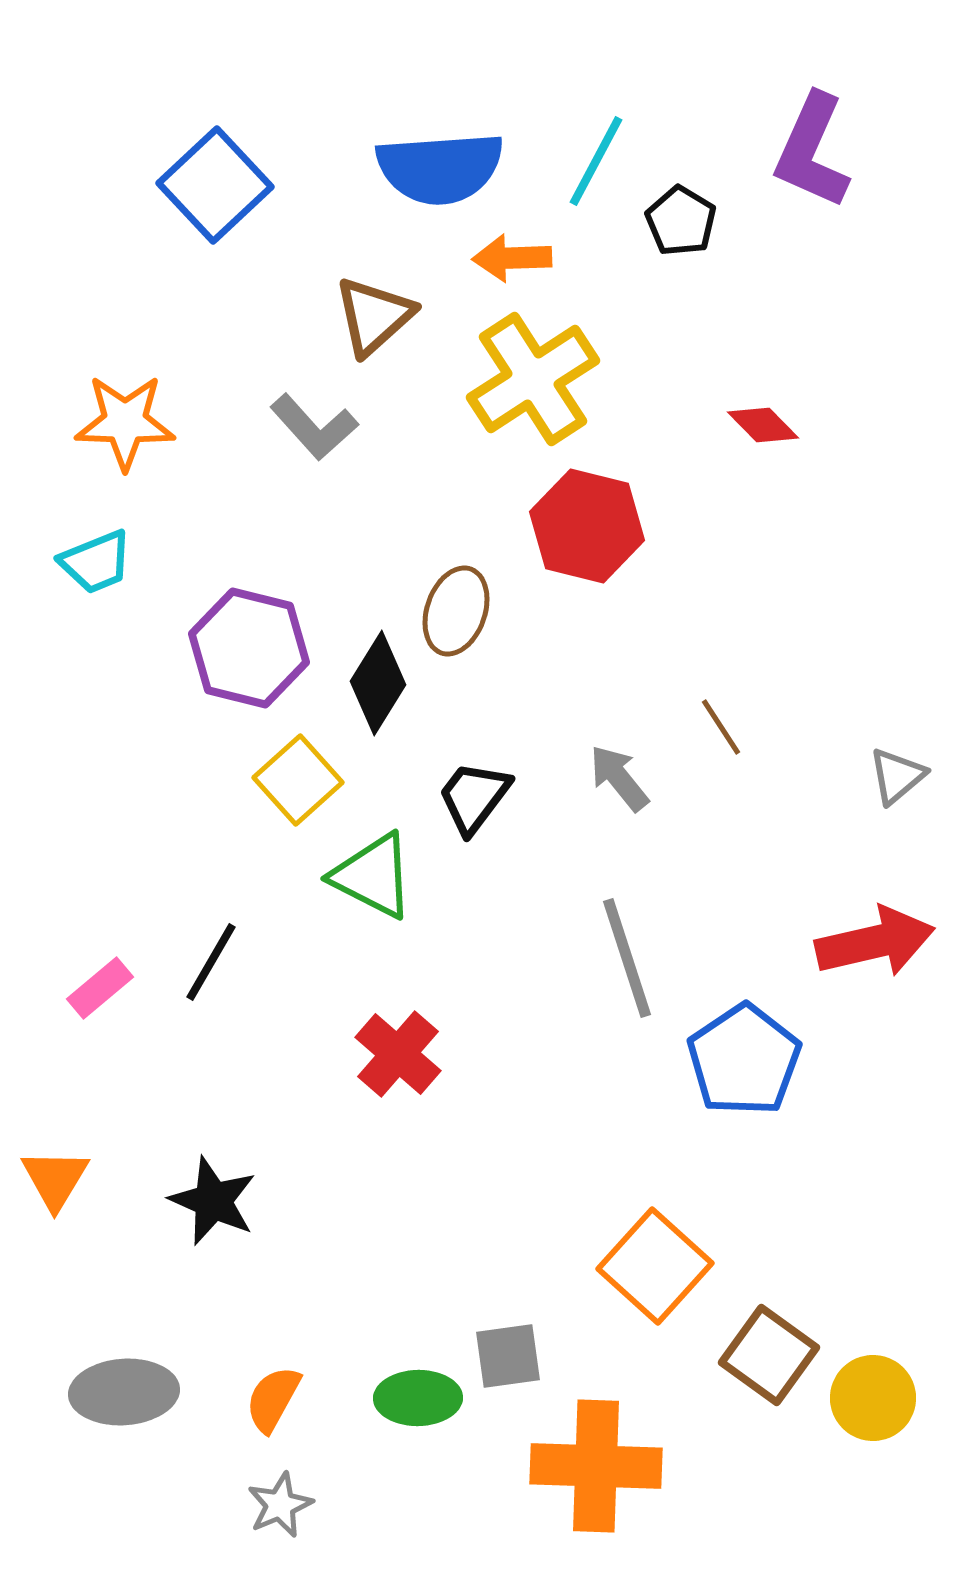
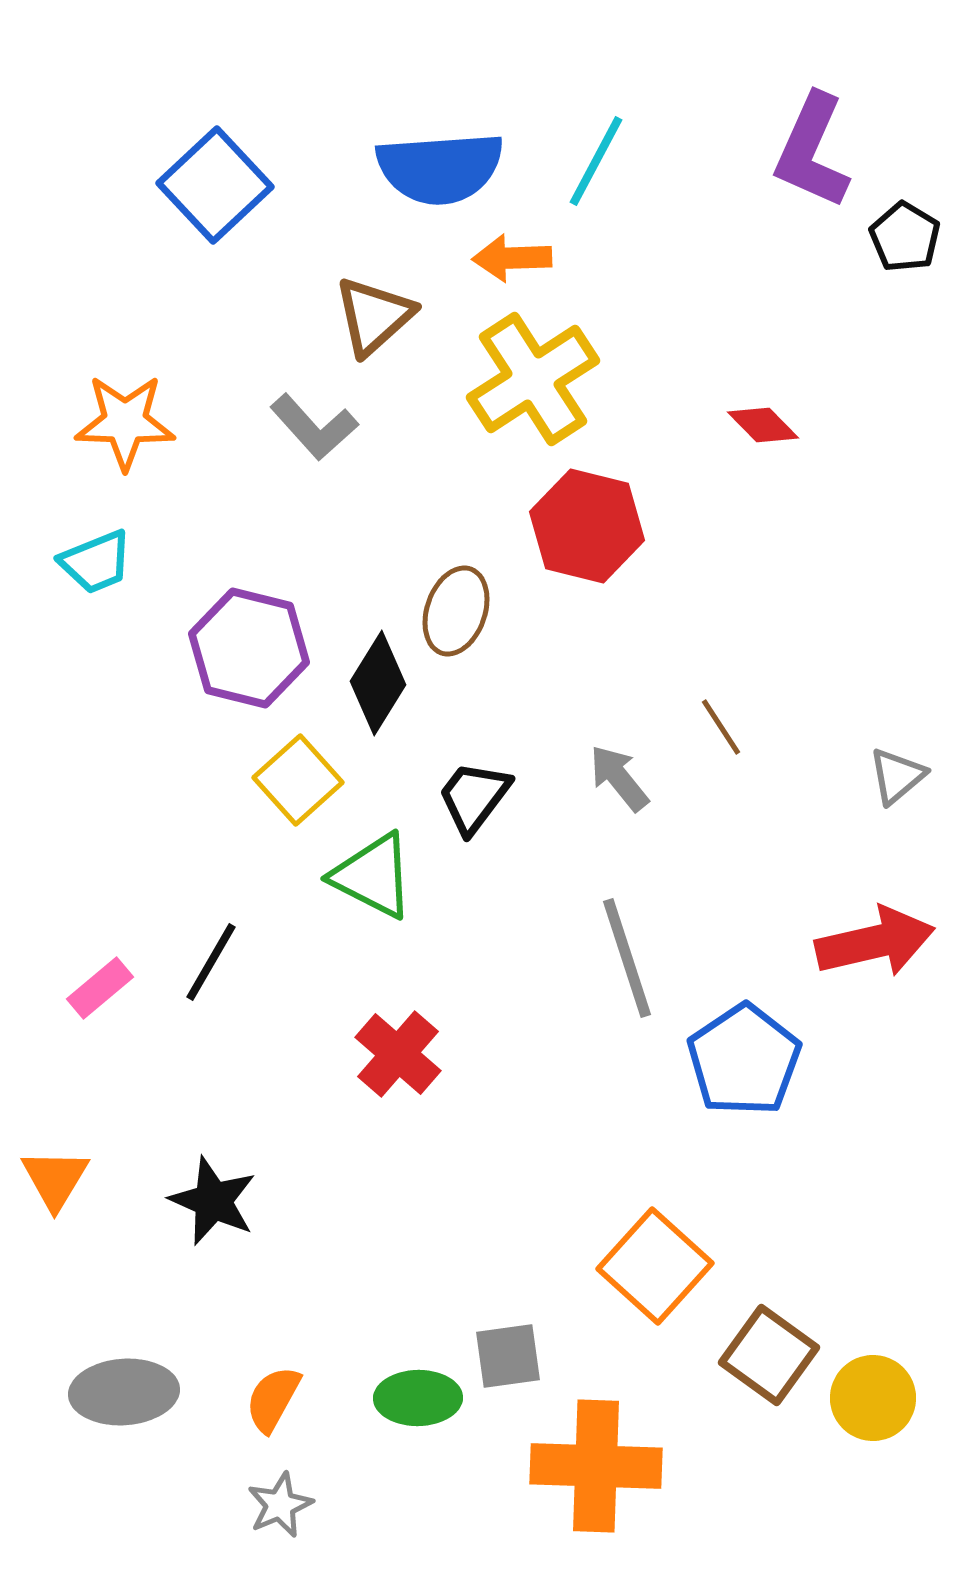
black pentagon: moved 224 px right, 16 px down
